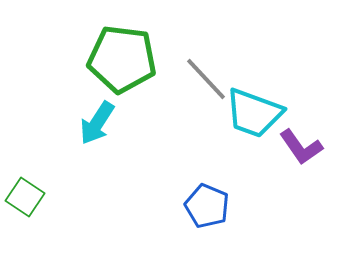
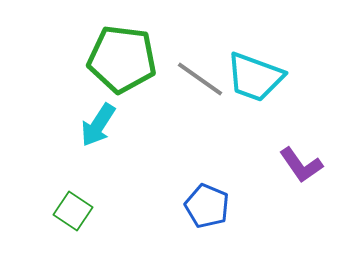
gray line: moved 6 px left; rotated 12 degrees counterclockwise
cyan trapezoid: moved 1 px right, 36 px up
cyan arrow: moved 1 px right, 2 px down
purple L-shape: moved 18 px down
green square: moved 48 px right, 14 px down
